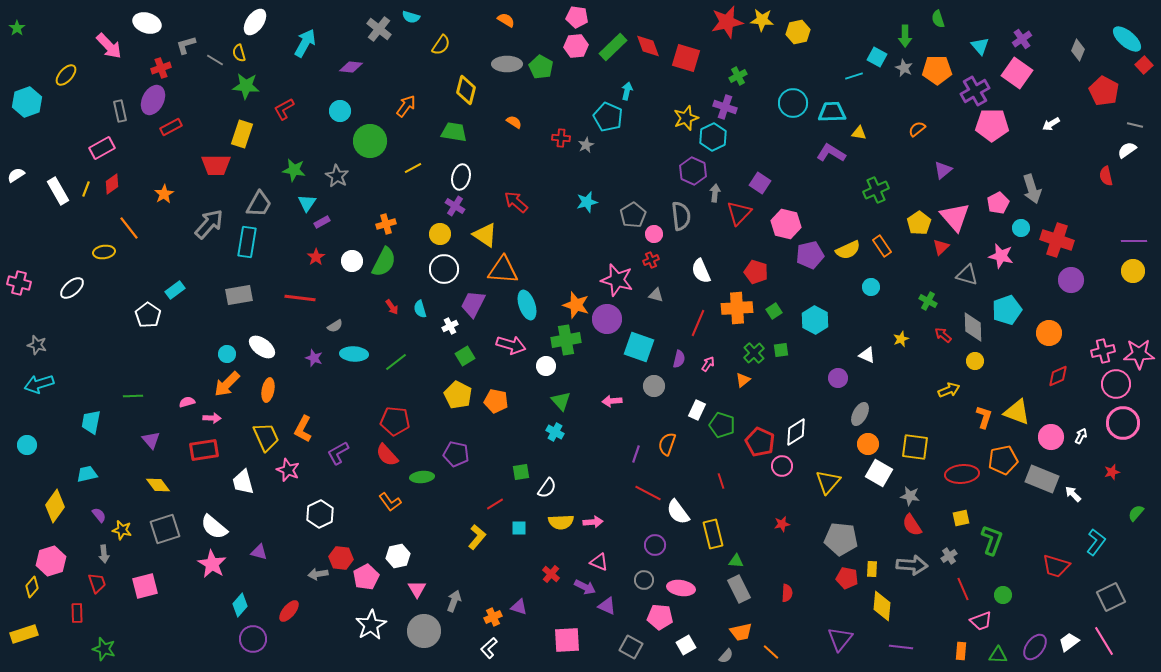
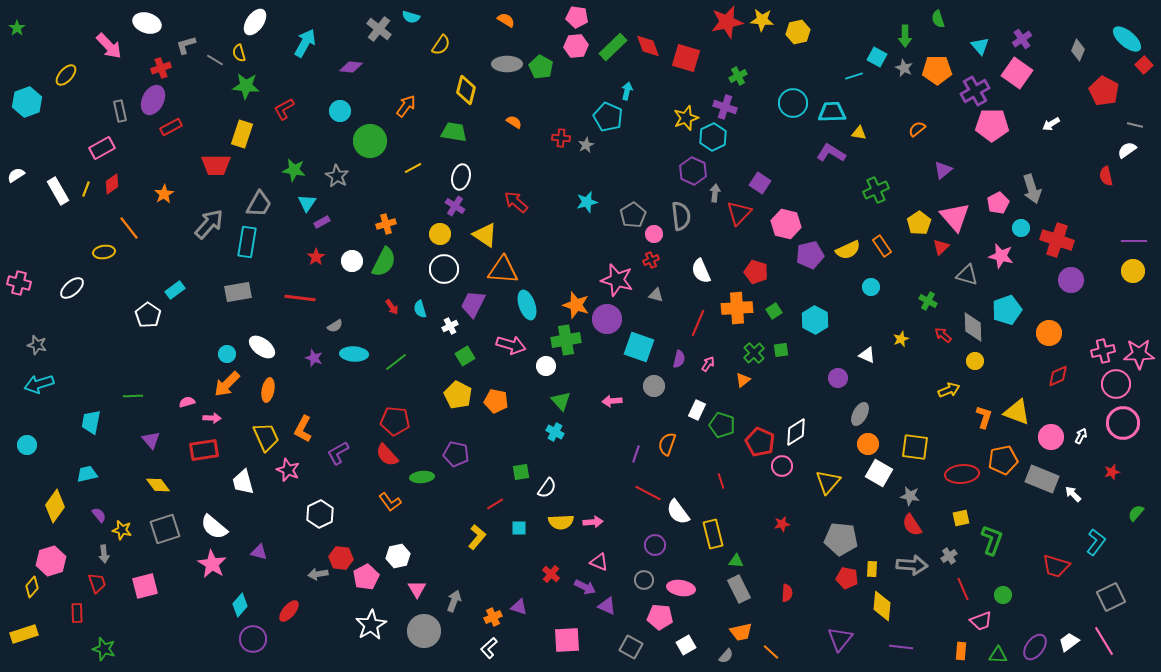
gray rectangle at (239, 295): moved 1 px left, 3 px up
